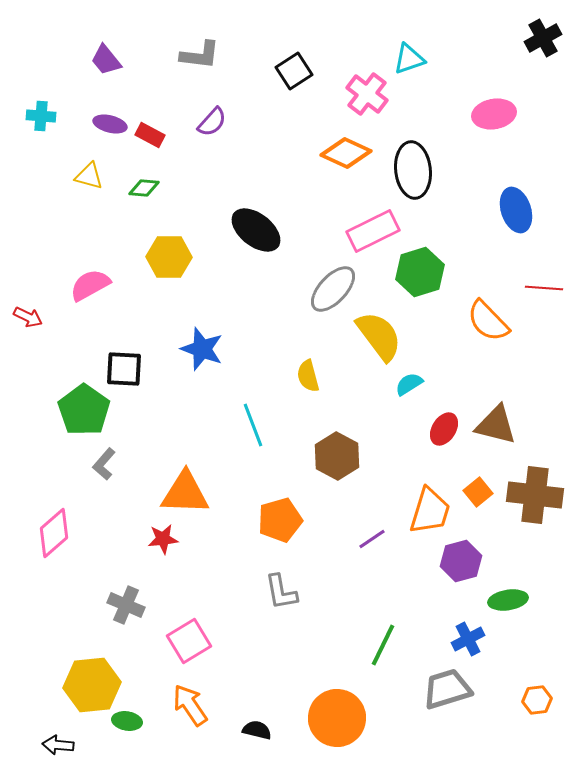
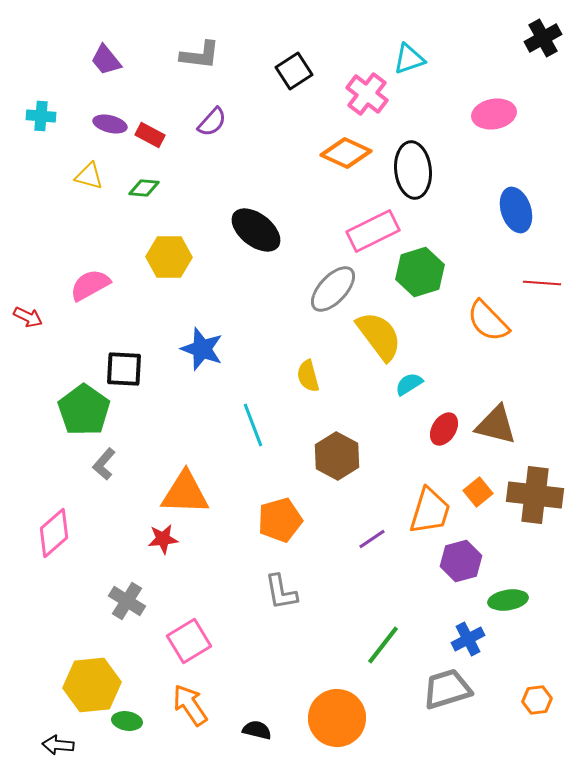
red line at (544, 288): moved 2 px left, 5 px up
gray cross at (126, 605): moved 1 px right, 4 px up; rotated 9 degrees clockwise
green line at (383, 645): rotated 12 degrees clockwise
